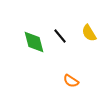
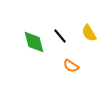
orange semicircle: moved 15 px up
